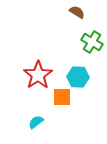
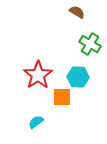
green cross: moved 2 px left, 2 px down
